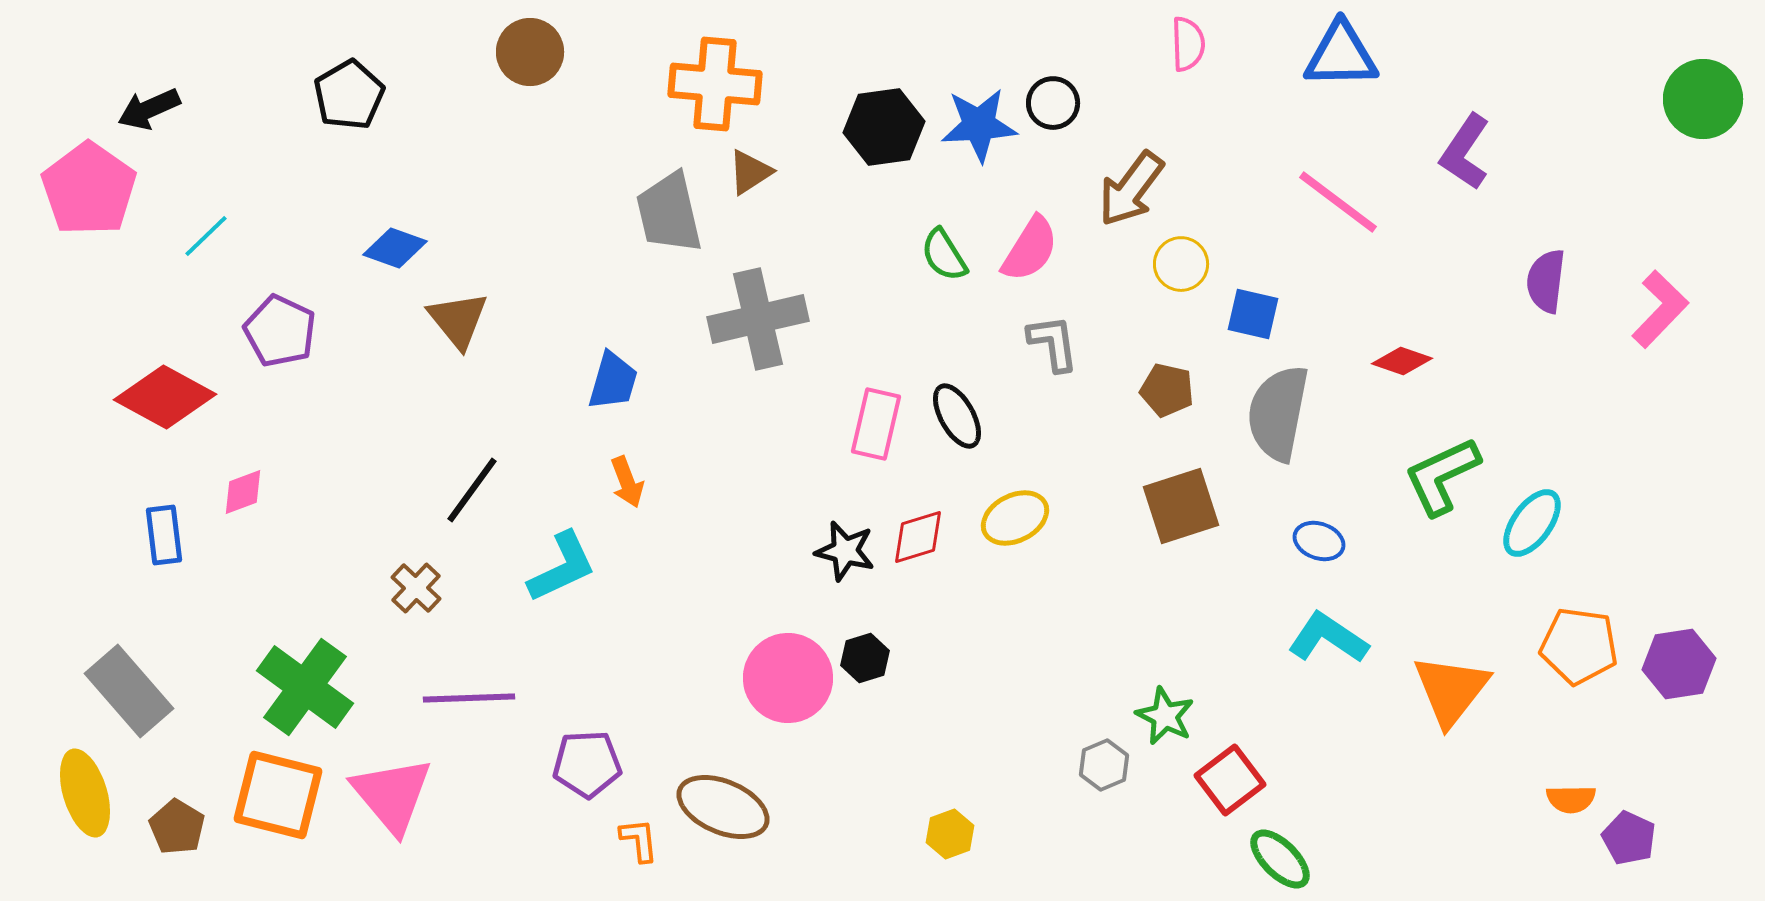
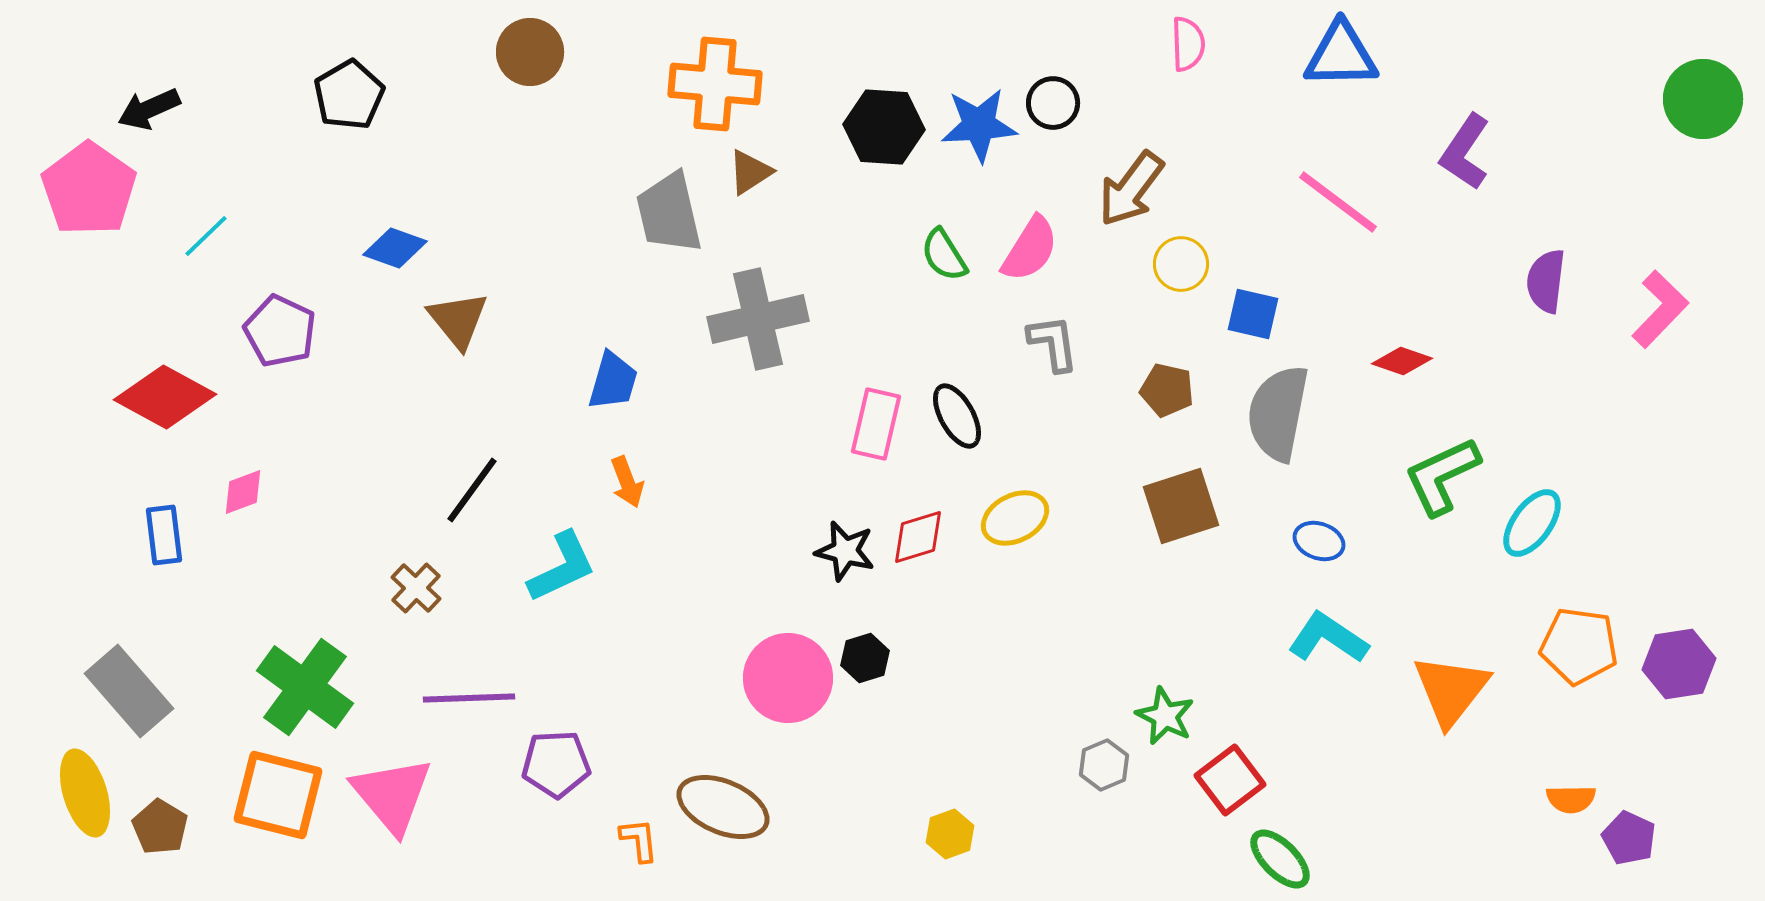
black hexagon at (884, 127): rotated 12 degrees clockwise
purple pentagon at (587, 764): moved 31 px left
brown pentagon at (177, 827): moved 17 px left
